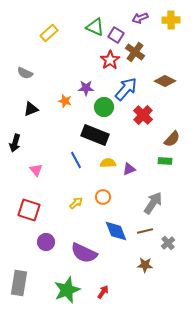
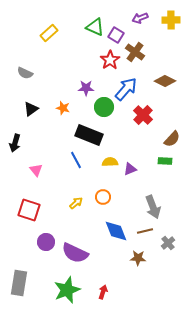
orange star: moved 2 px left, 7 px down
black triangle: rotated 14 degrees counterclockwise
black rectangle: moved 6 px left
yellow semicircle: moved 2 px right, 1 px up
purple triangle: moved 1 px right
gray arrow: moved 4 px down; rotated 125 degrees clockwise
purple semicircle: moved 9 px left
brown star: moved 7 px left, 7 px up
red arrow: rotated 16 degrees counterclockwise
